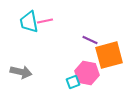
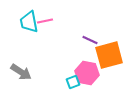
gray arrow: rotated 20 degrees clockwise
